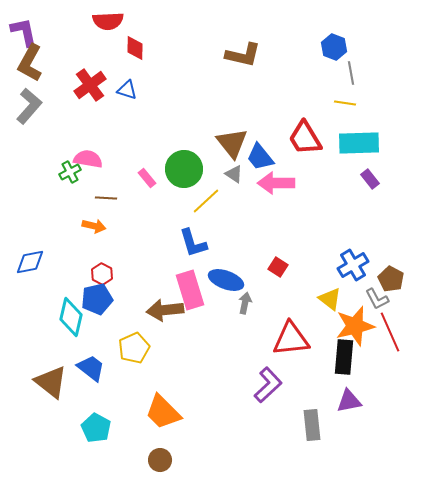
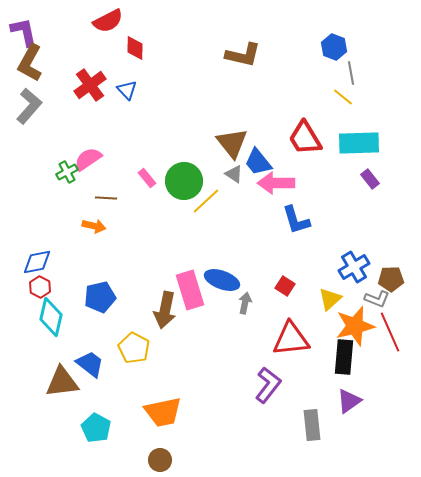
red semicircle at (108, 21): rotated 24 degrees counterclockwise
blue triangle at (127, 90): rotated 30 degrees clockwise
yellow line at (345, 103): moved 2 px left, 6 px up; rotated 30 degrees clockwise
blue trapezoid at (260, 157): moved 2 px left, 5 px down
pink semicircle at (88, 159): rotated 44 degrees counterclockwise
green circle at (184, 169): moved 12 px down
green cross at (70, 172): moved 3 px left
blue L-shape at (193, 243): moved 103 px right, 23 px up
blue diamond at (30, 262): moved 7 px right
blue cross at (353, 265): moved 1 px right, 2 px down
red square at (278, 267): moved 7 px right, 19 px down
red hexagon at (102, 274): moved 62 px left, 13 px down
brown pentagon at (391, 279): rotated 30 degrees counterclockwise
blue ellipse at (226, 280): moved 4 px left
blue pentagon at (97, 299): moved 3 px right, 2 px up
yellow triangle at (330, 299): rotated 40 degrees clockwise
gray L-shape at (377, 299): rotated 40 degrees counterclockwise
brown arrow at (165, 310): rotated 72 degrees counterclockwise
cyan diamond at (71, 317): moved 20 px left
yellow pentagon at (134, 348): rotated 20 degrees counterclockwise
blue trapezoid at (91, 368): moved 1 px left, 4 px up
brown triangle at (51, 382): moved 11 px right; rotated 45 degrees counterclockwise
purple L-shape at (268, 385): rotated 9 degrees counterclockwise
purple triangle at (349, 401): rotated 24 degrees counterclockwise
orange trapezoid at (163, 412): rotated 57 degrees counterclockwise
